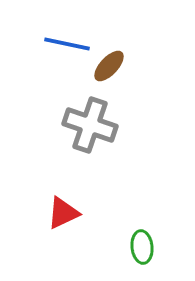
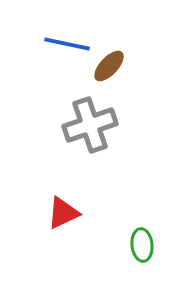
gray cross: rotated 38 degrees counterclockwise
green ellipse: moved 2 px up
